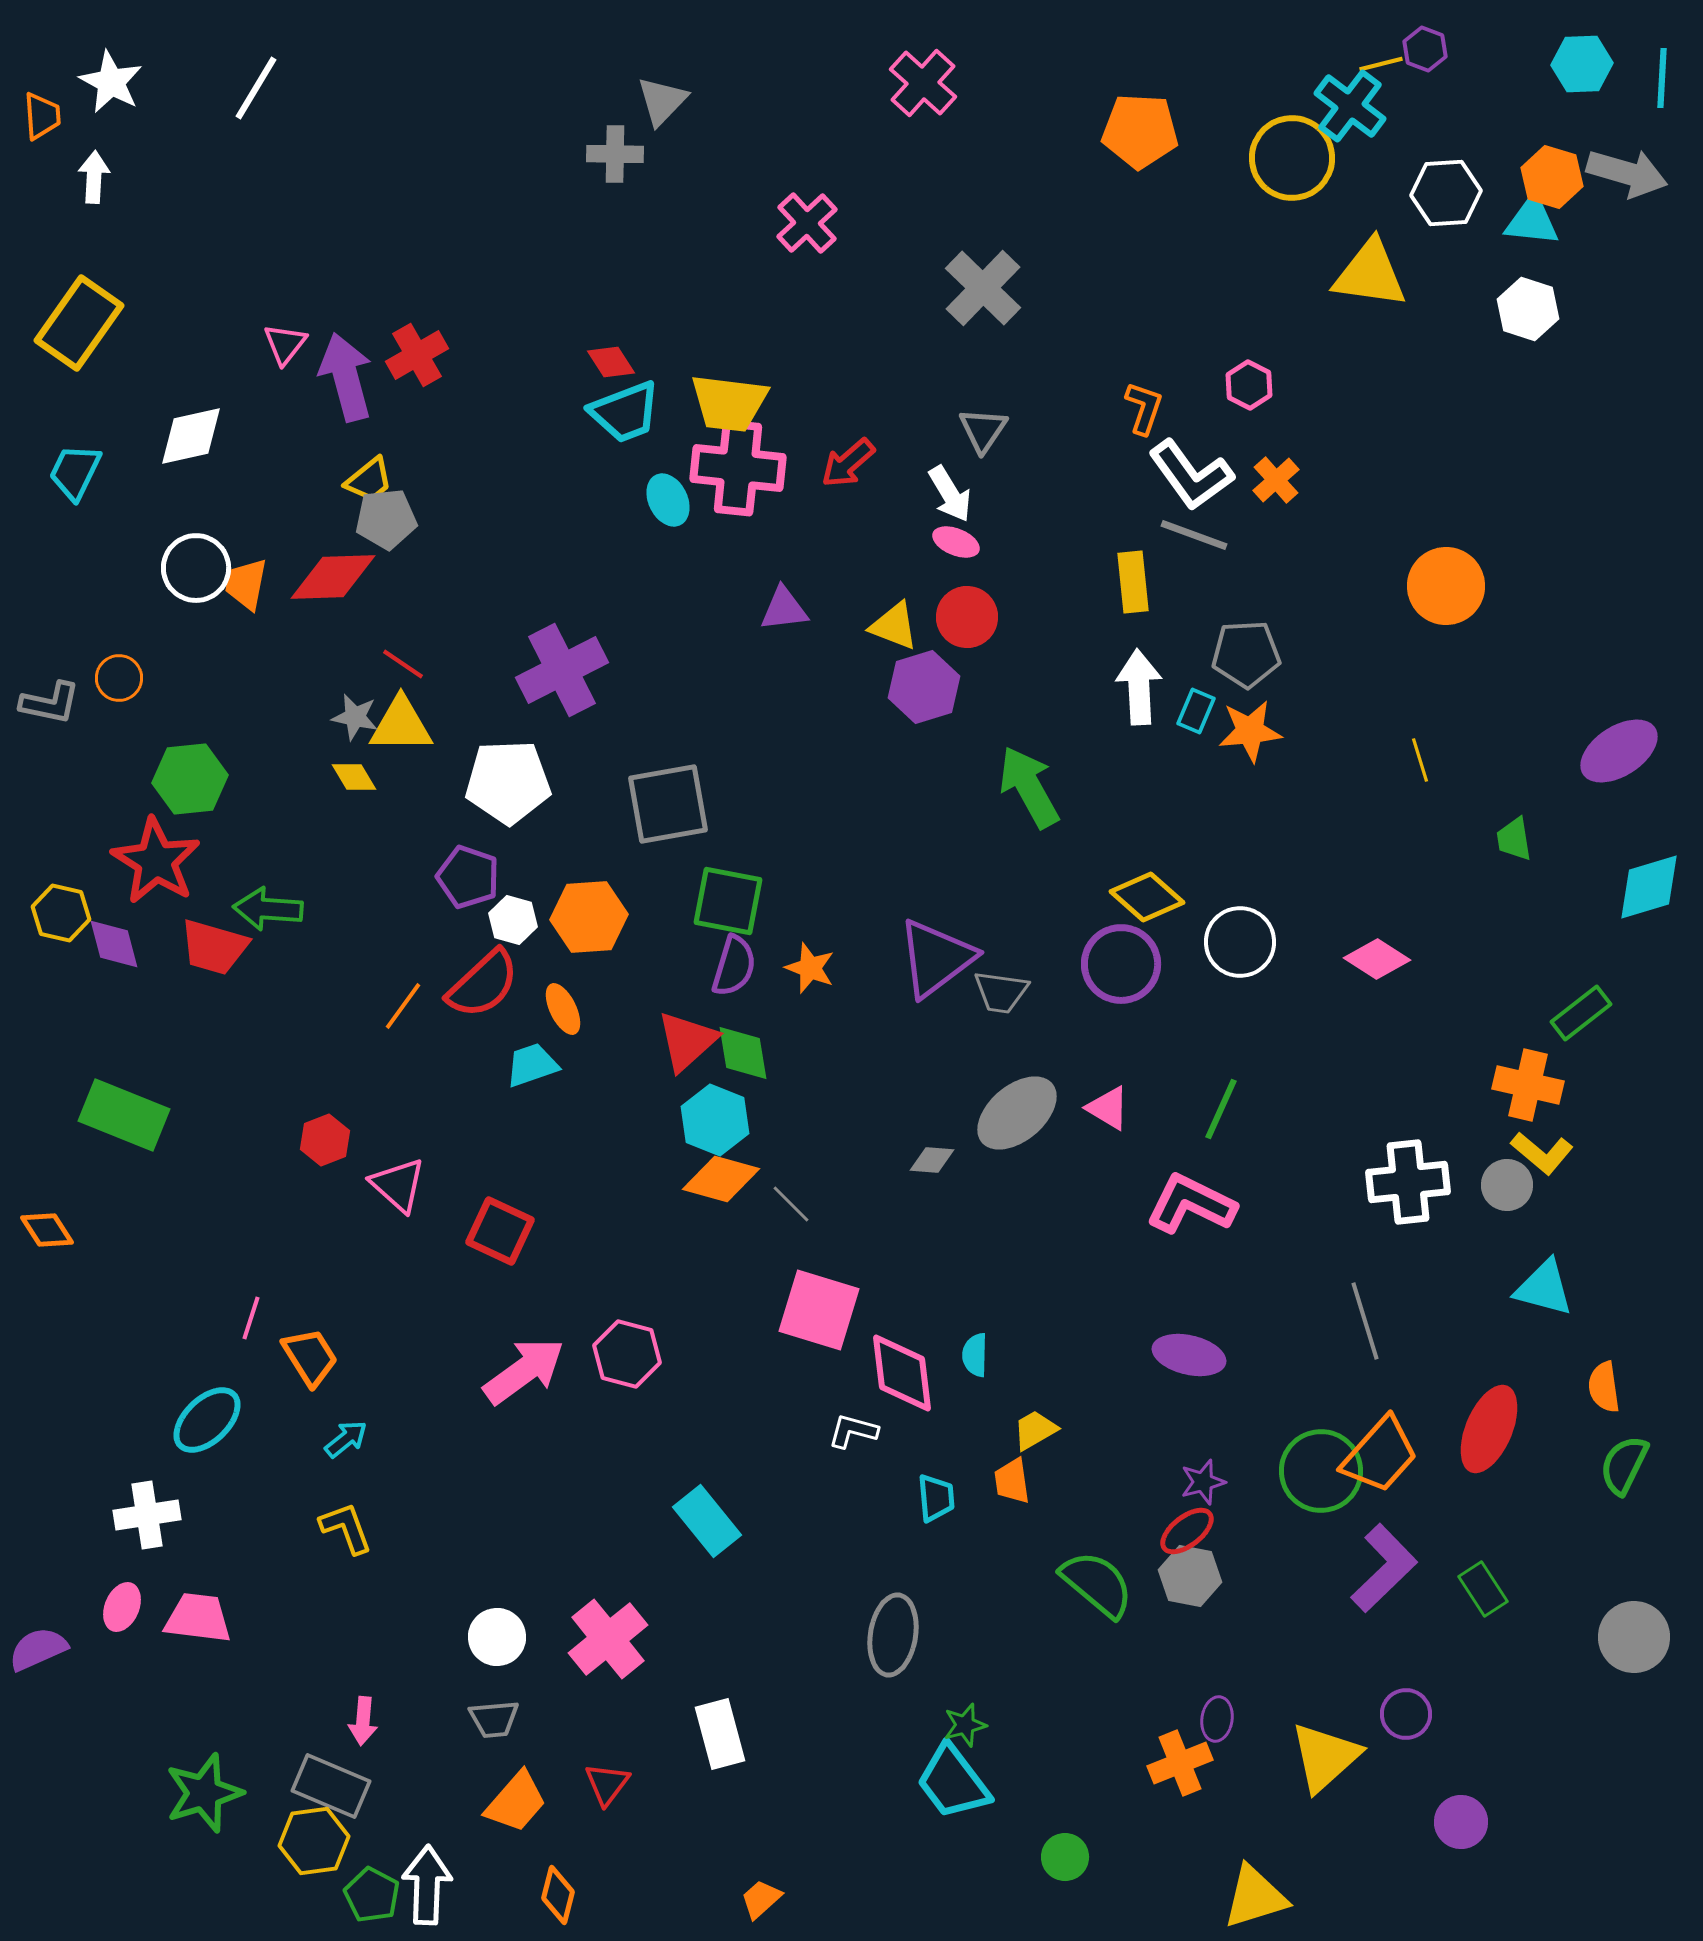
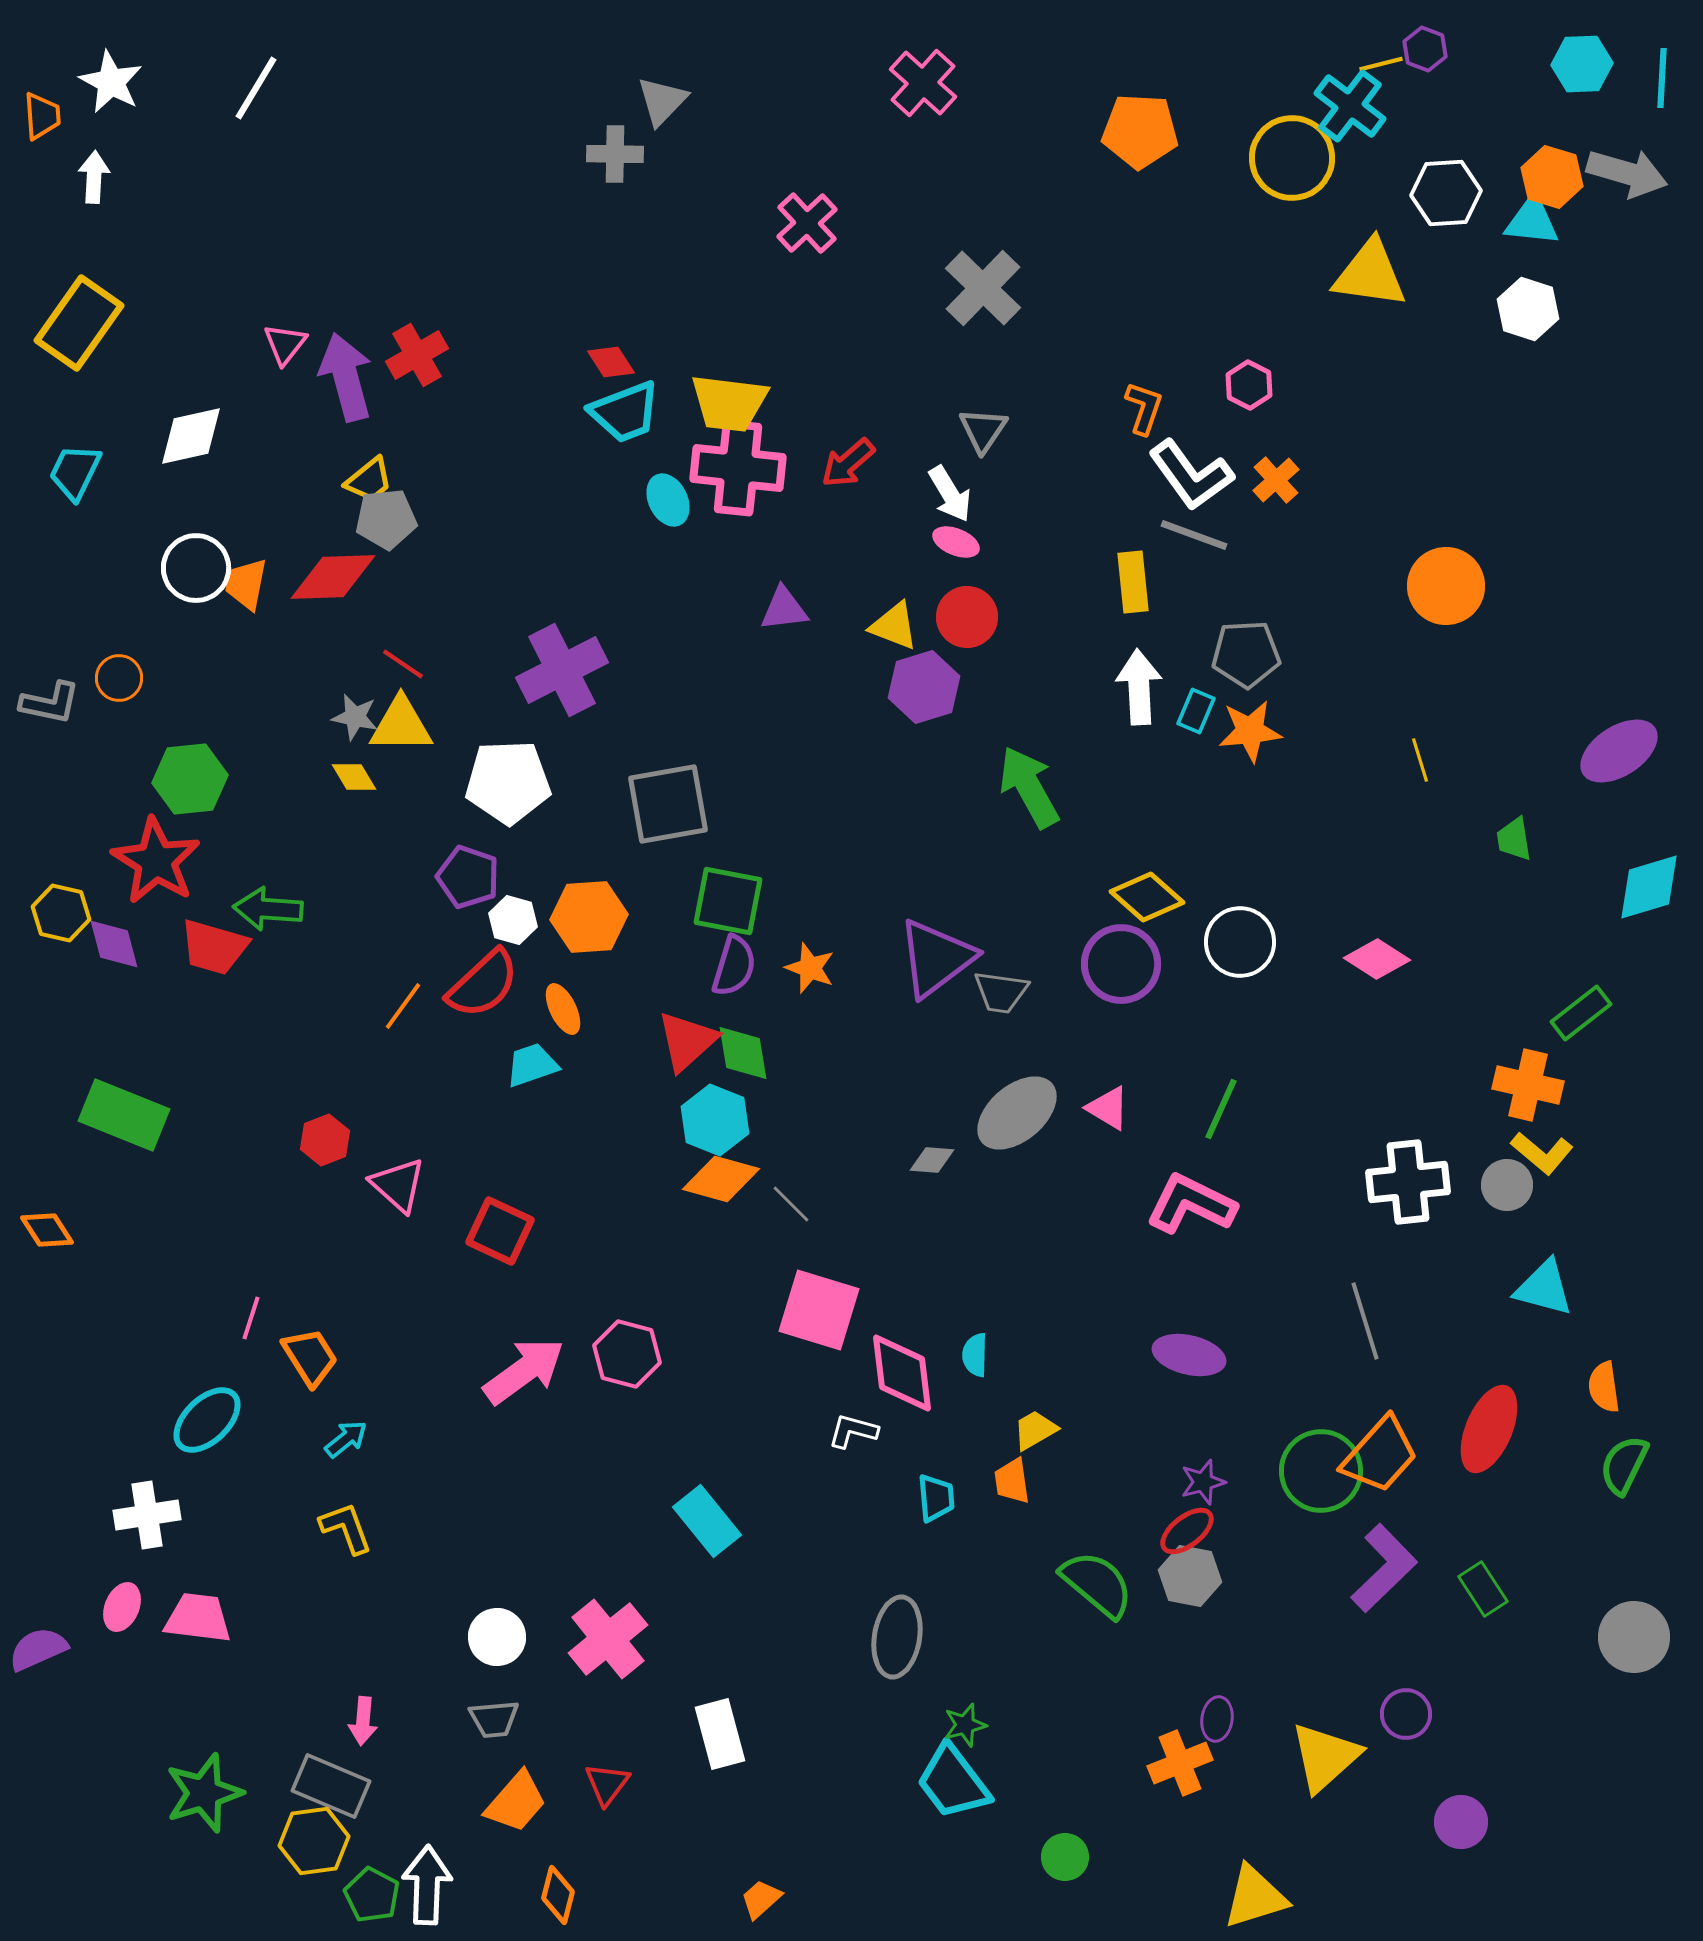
gray ellipse at (893, 1635): moved 4 px right, 2 px down
